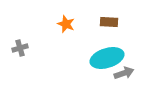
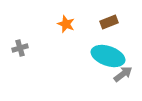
brown rectangle: rotated 24 degrees counterclockwise
cyan ellipse: moved 1 px right, 2 px up; rotated 36 degrees clockwise
gray arrow: moved 1 px left, 1 px down; rotated 18 degrees counterclockwise
